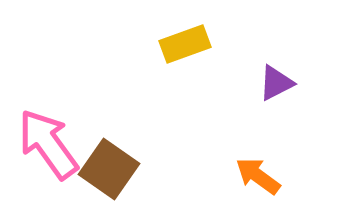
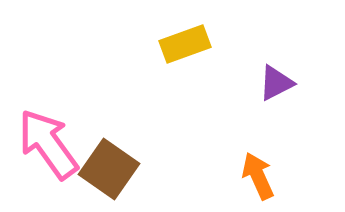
orange arrow: rotated 30 degrees clockwise
